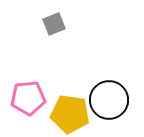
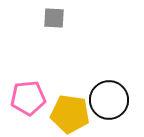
gray square: moved 6 px up; rotated 25 degrees clockwise
